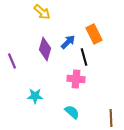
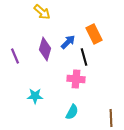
purple line: moved 3 px right, 5 px up
cyan semicircle: rotated 77 degrees clockwise
